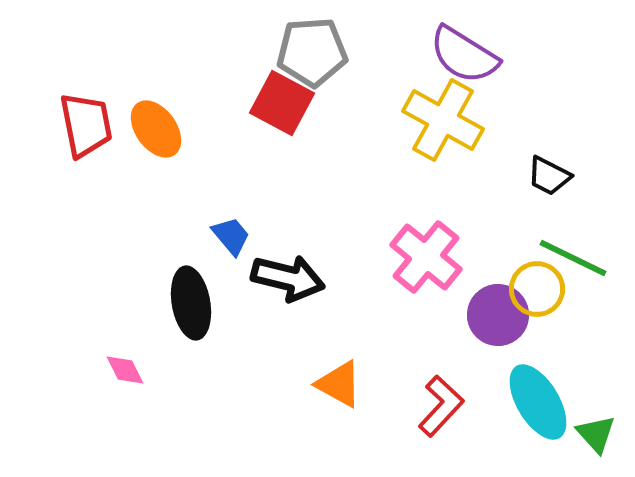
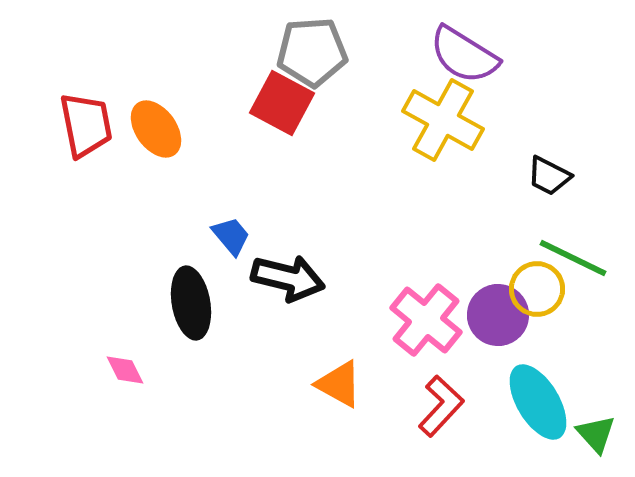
pink cross: moved 63 px down
